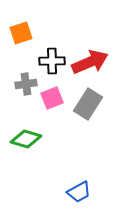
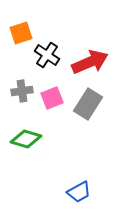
black cross: moved 5 px left, 6 px up; rotated 35 degrees clockwise
gray cross: moved 4 px left, 7 px down
